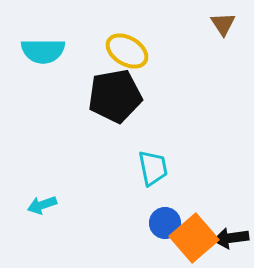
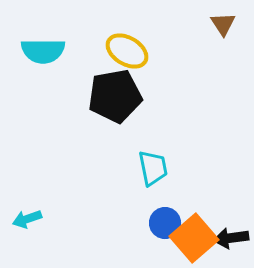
cyan arrow: moved 15 px left, 14 px down
